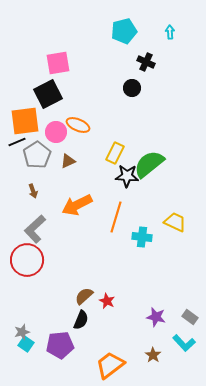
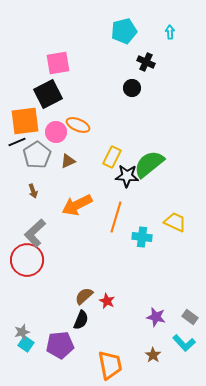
yellow rectangle: moved 3 px left, 4 px down
gray L-shape: moved 4 px down
orange trapezoid: rotated 116 degrees clockwise
